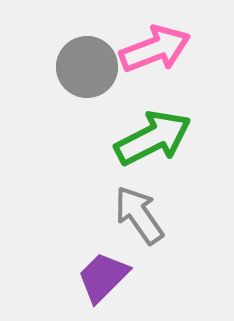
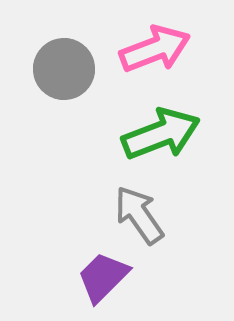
gray circle: moved 23 px left, 2 px down
green arrow: moved 8 px right, 4 px up; rotated 6 degrees clockwise
